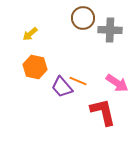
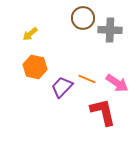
orange line: moved 9 px right, 2 px up
purple trapezoid: rotated 85 degrees clockwise
